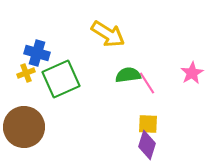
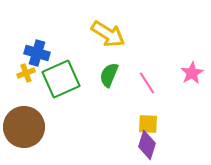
green semicircle: moved 19 px left; rotated 60 degrees counterclockwise
